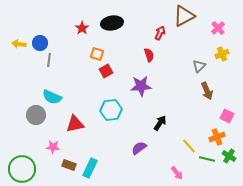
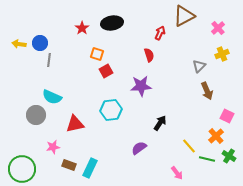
orange cross: moved 1 px left, 1 px up; rotated 21 degrees counterclockwise
pink star: rotated 16 degrees counterclockwise
